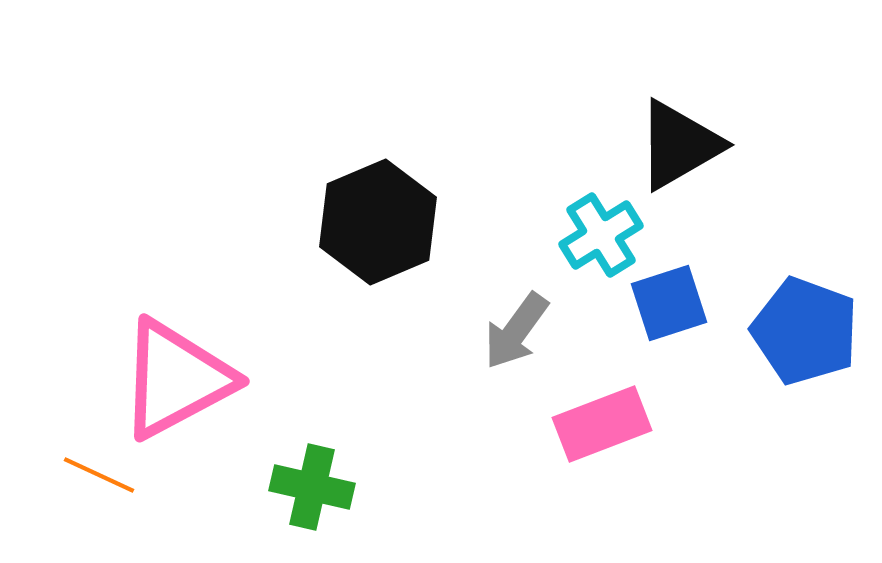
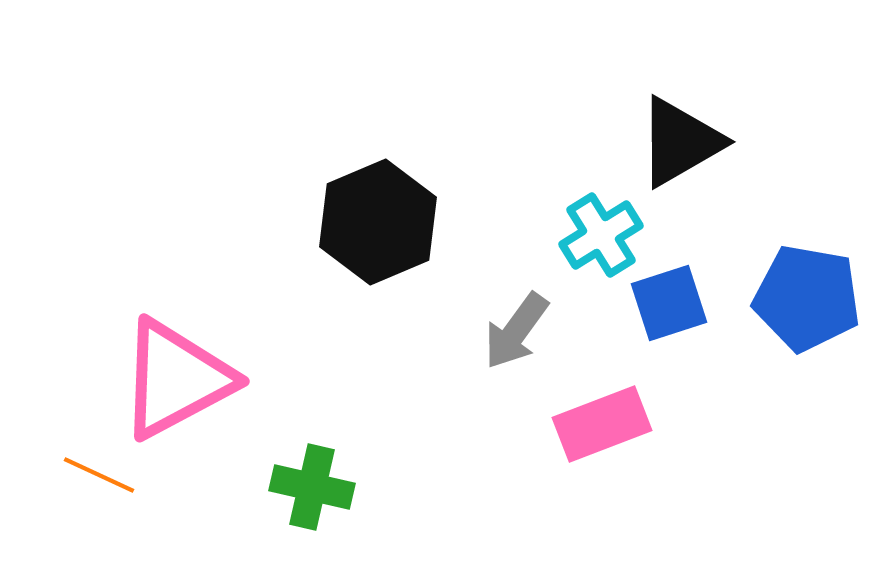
black triangle: moved 1 px right, 3 px up
blue pentagon: moved 2 px right, 33 px up; rotated 10 degrees counterclockwise
